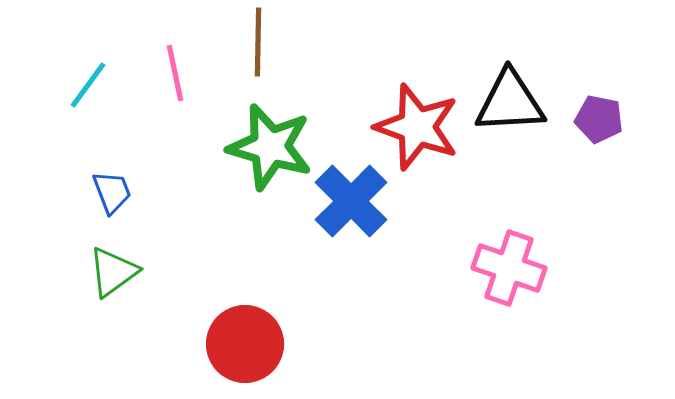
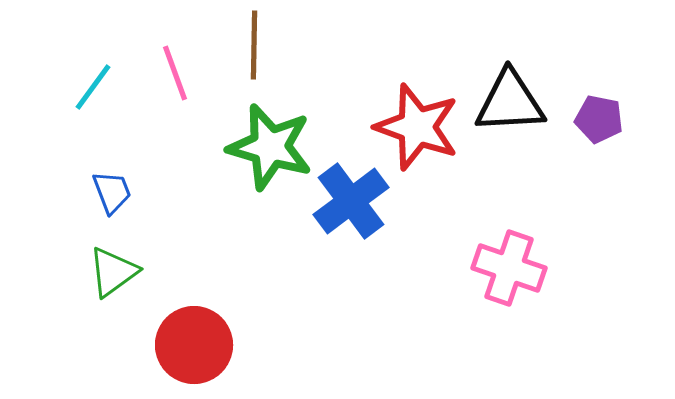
brown line: moved 4 px left, 3 px down
pink line: rotated 8 degrees counterclockwise
cyan line: moved 5 px right, 2 px down
blue cross: rotated 8 degrees clockwise
red circle: moved 51 px left, 1 px down
